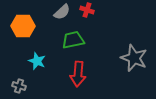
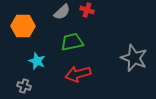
green trapezoid: moved 1 px left, 2 px down
red arrow: rotated 70 degrees clockwise
gray cross: moved 5 px right
